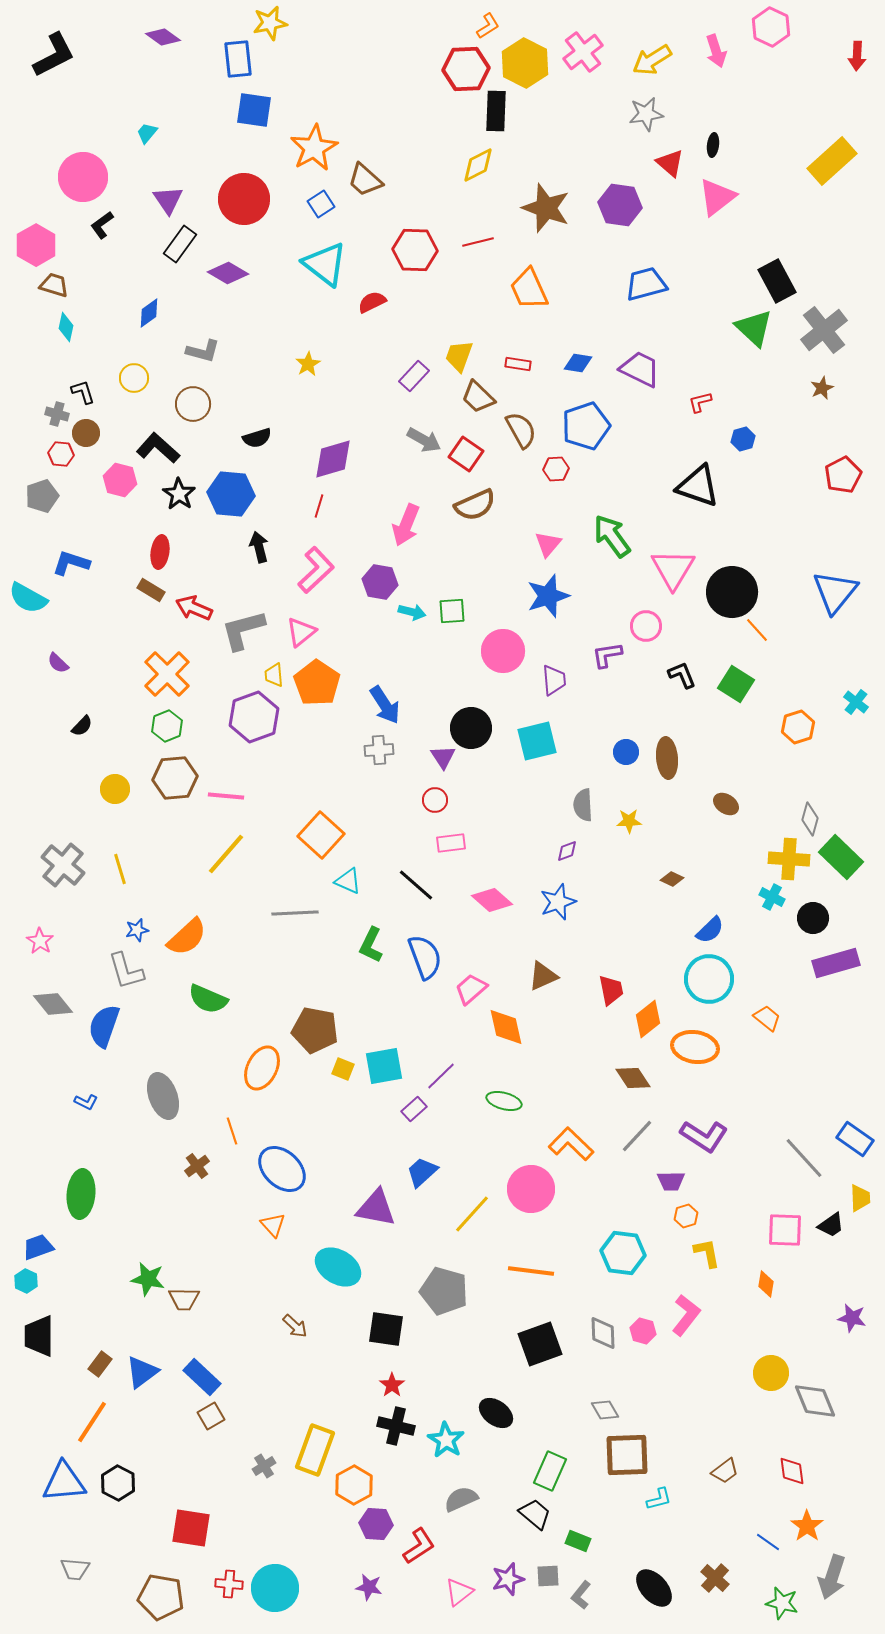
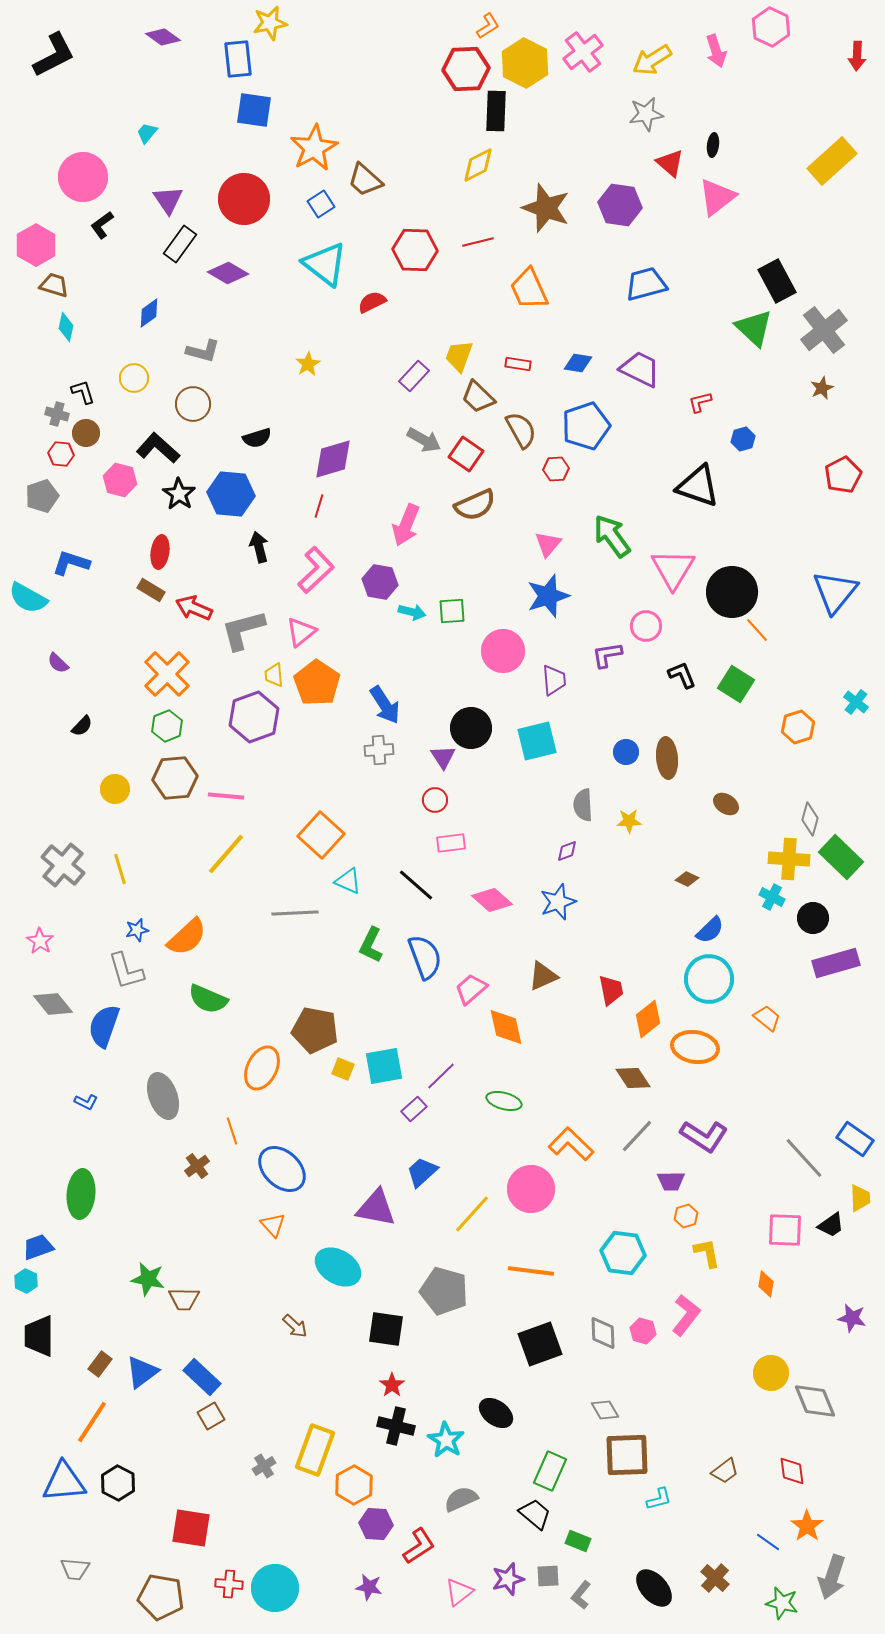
brown diamond at (672, 879): moved 15 px right
